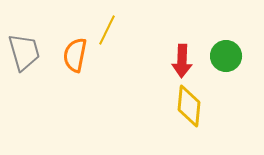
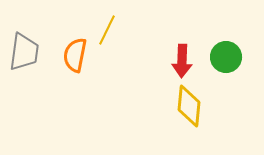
gray trapezoid: rotated 24 degrees clockwise
green circle: moved 1 px down
